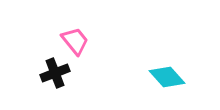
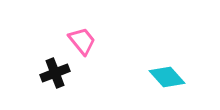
pink trapezoid: moved 7 px right
